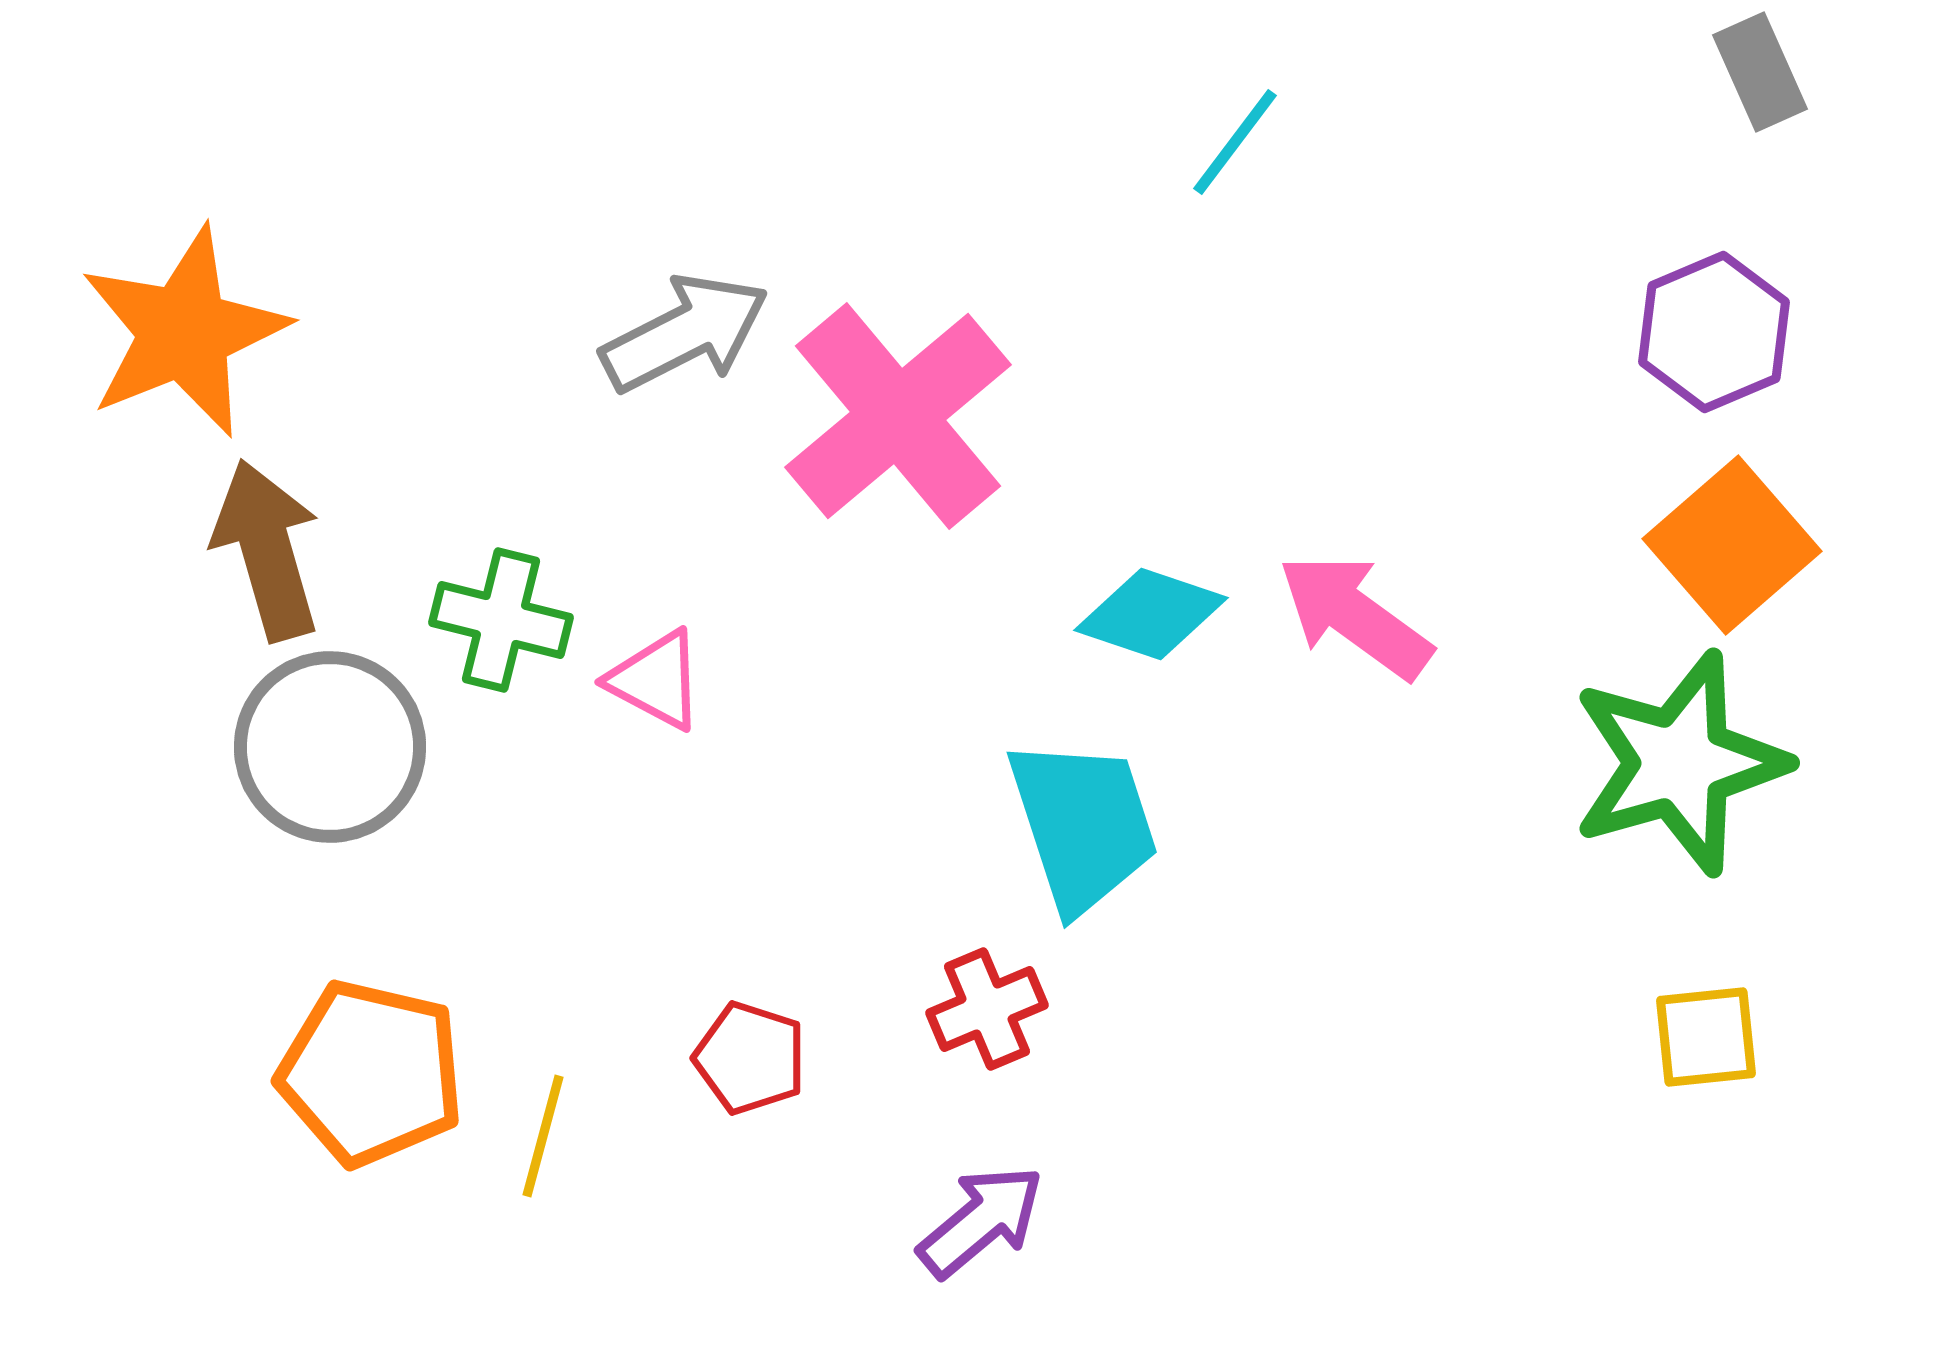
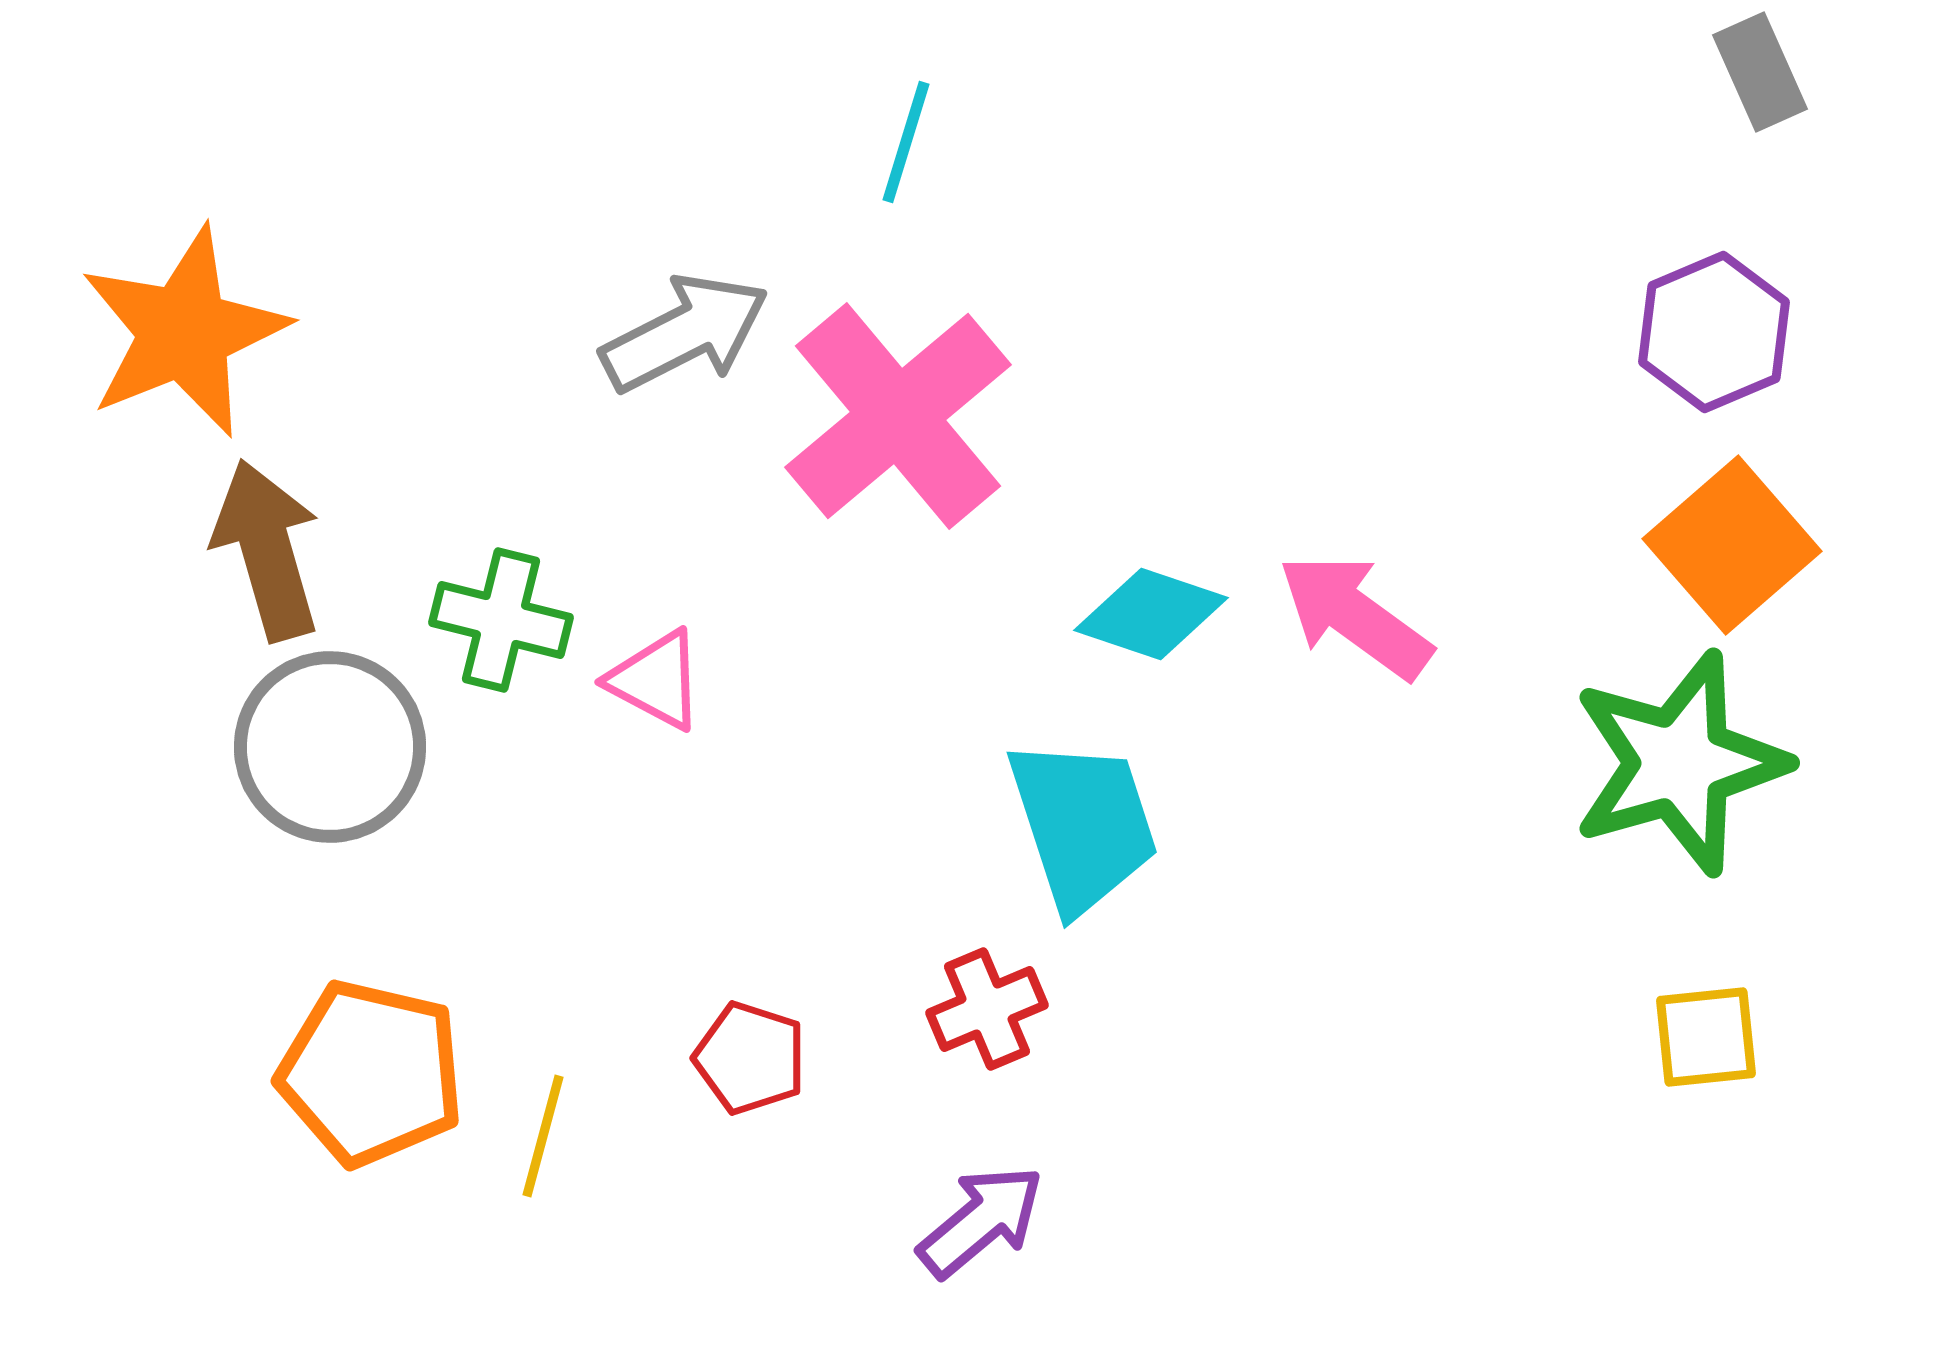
cyan line: moved 329 px left; rotated 20 degrees counterclockwise
